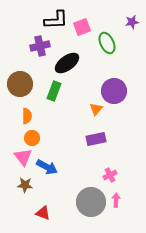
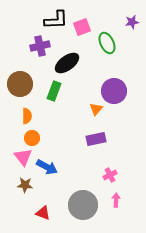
gray circle: moved 8 px left, 3 px down
